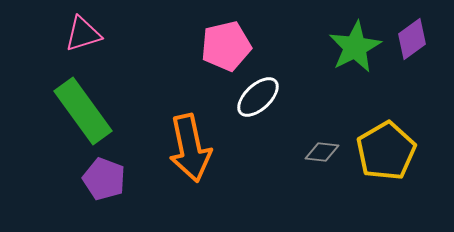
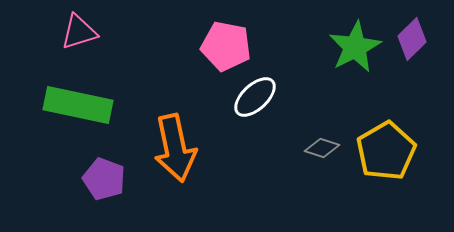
pink triangle: moved 4 px left, 2 px up
purple diamond: rotated 9 degrees counterclockwise
pink pentagon: rotated 24 degrees clockwise
white ellipse: moved 3 px left
green rectangle: moved 5 px left, 6 px up; rotated 42 degrees counterclockwise
orange arrow: moved 15 px left
gray diamond: moved 4 px up; rotated 12 degrees clockwise
